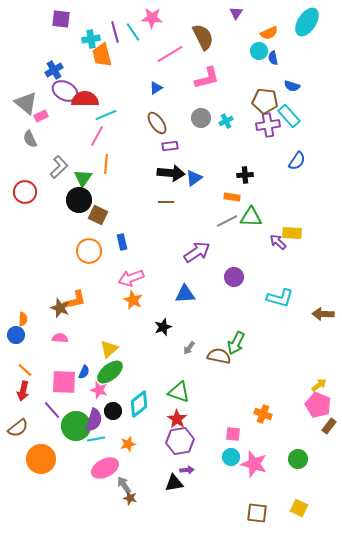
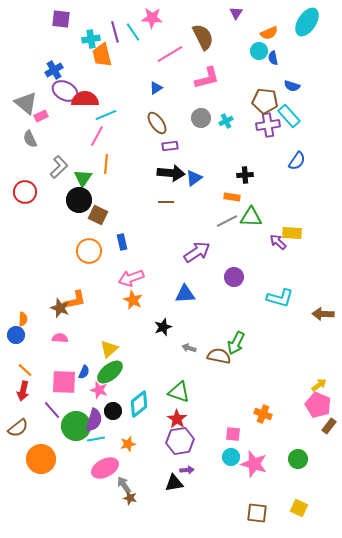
gray arrow at (189, 348): rotated 72 degrees clockwise
